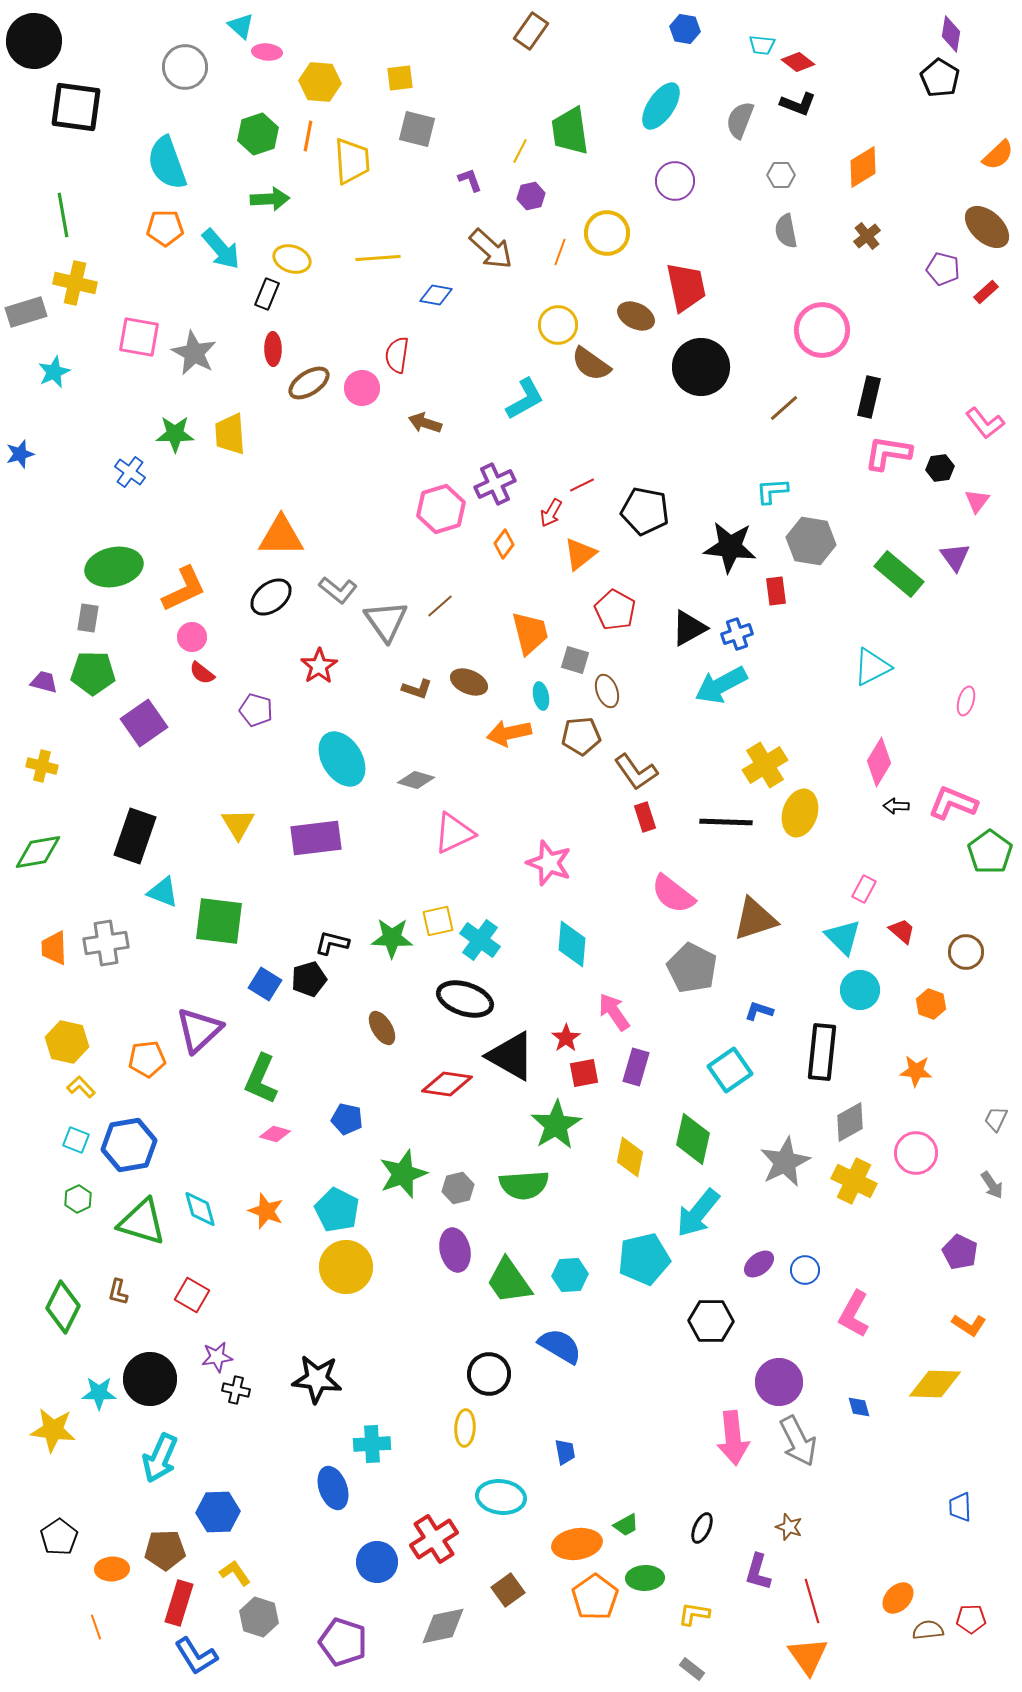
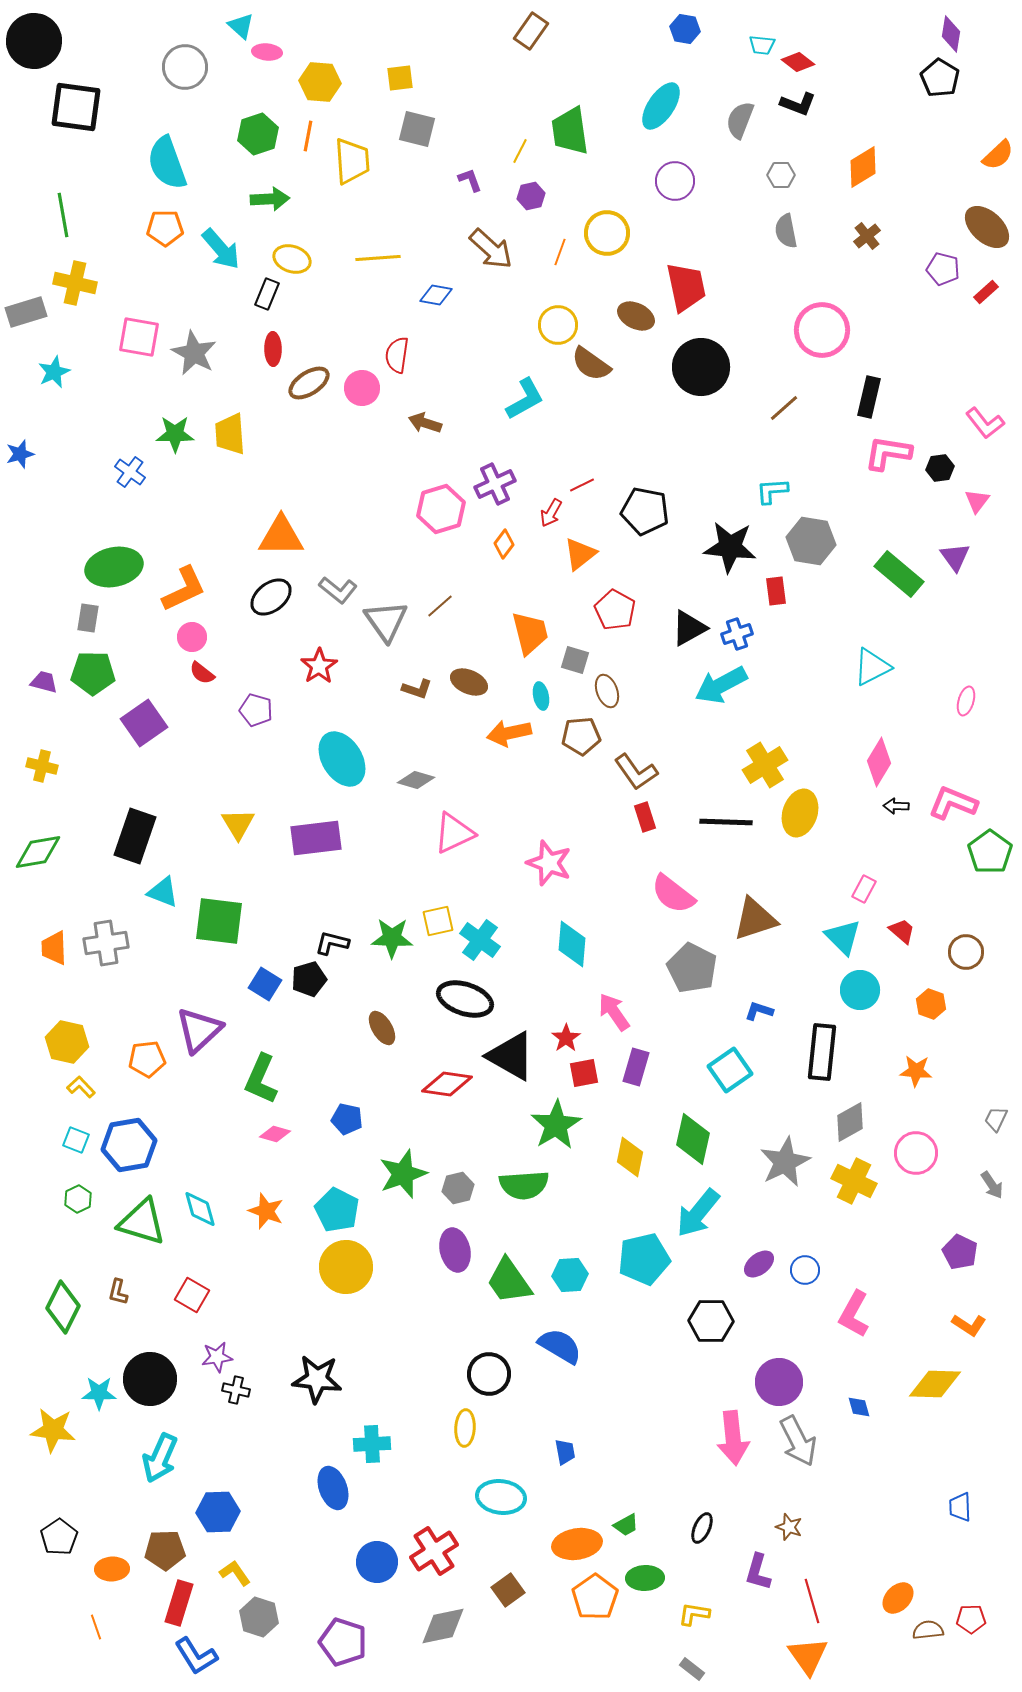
red cross at (434, 1539): moved 12 px down
